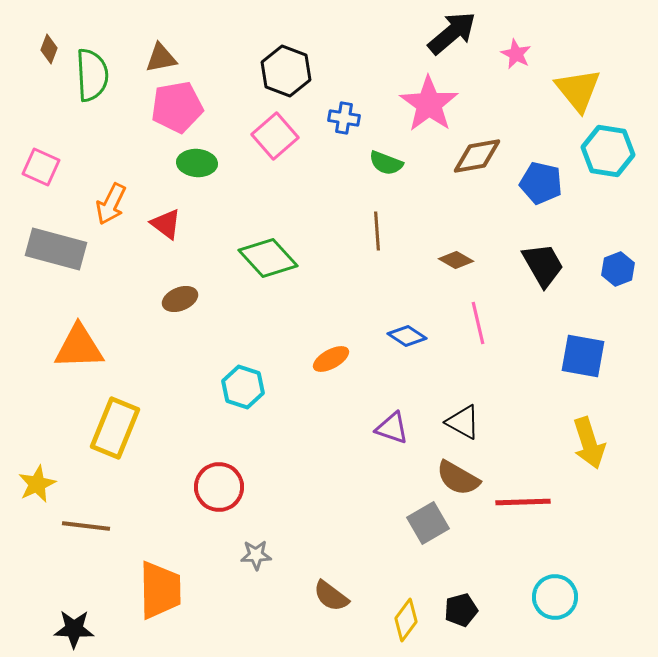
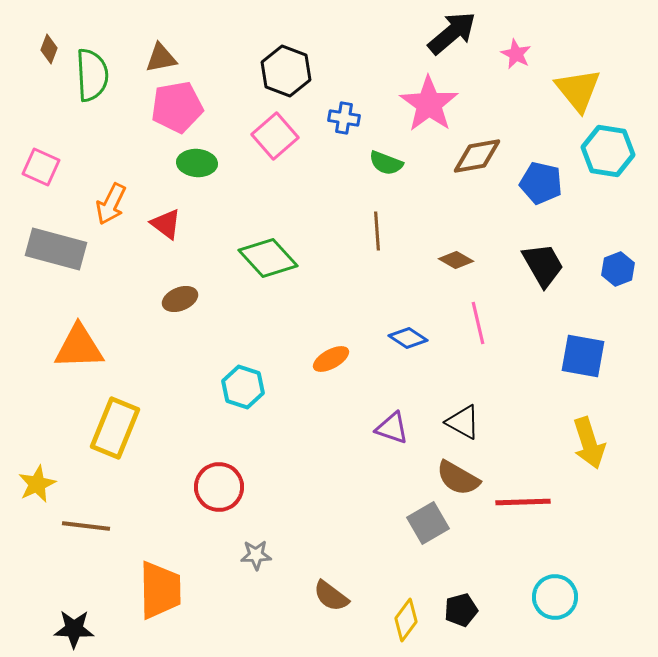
blue diamond at (407, 336): moved 1 px right, 2 px down
